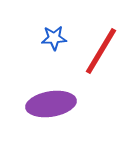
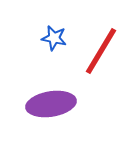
blue star: rotated 15 degrees clockwise
